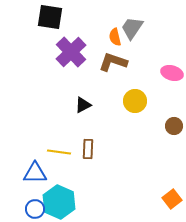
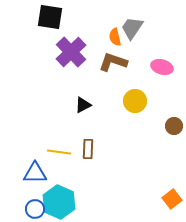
pink ellipse: moved 10 px left, 6 px up
